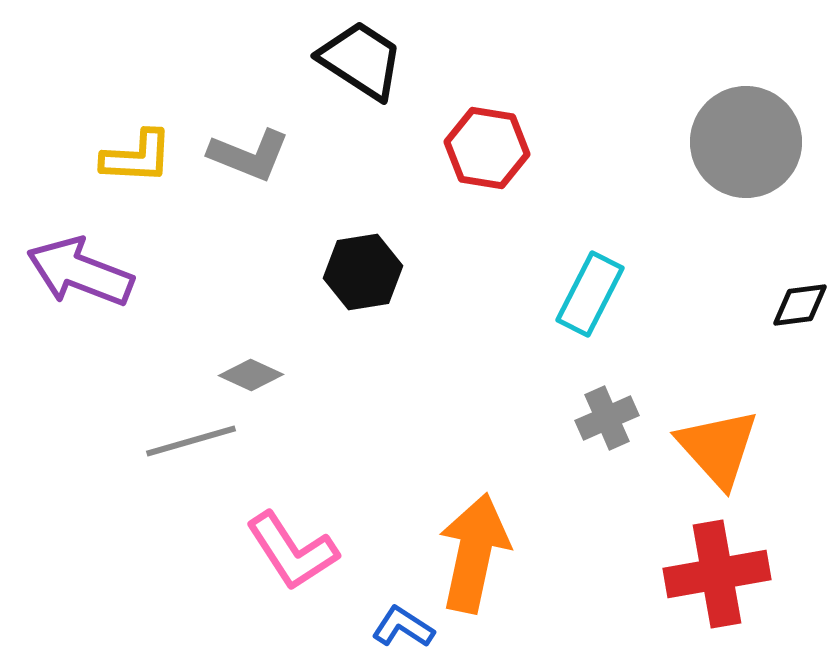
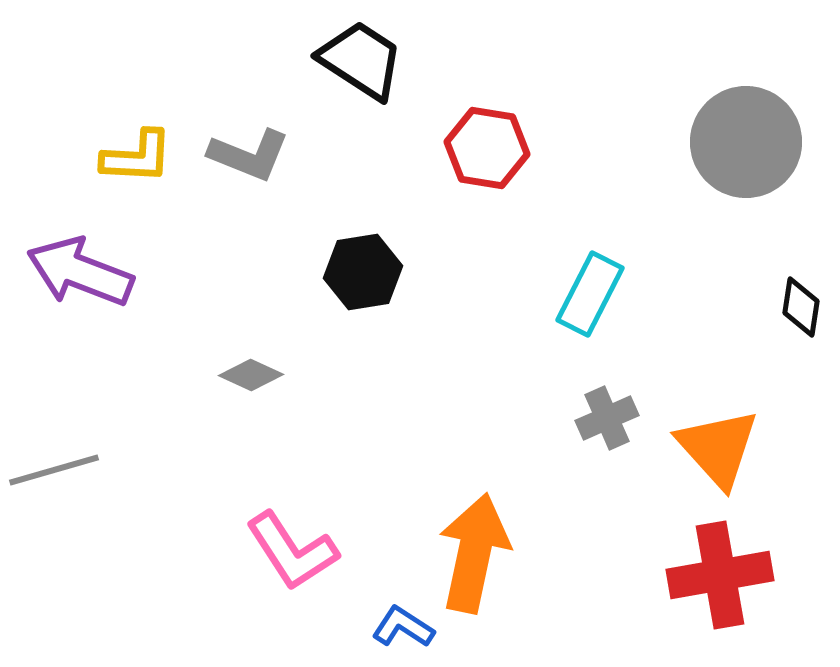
black diamond: moved 1 px right, 2 px down; rotated 74 degrees counterclockwise
gray line: moved 137 px left, 29 px down
red cross: moved 3 px right, 1 px down
